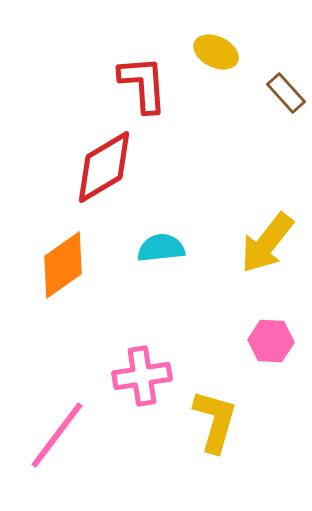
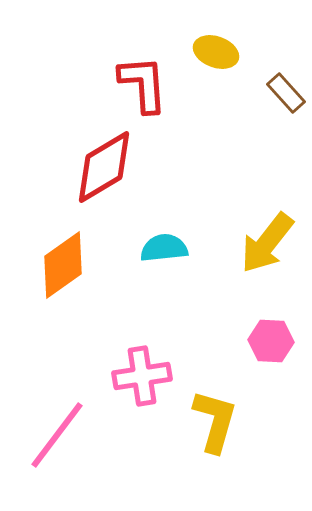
yellow ellipse: rotated 6 degrees counterclockwise
cyan semicircle: moved 3 px right
